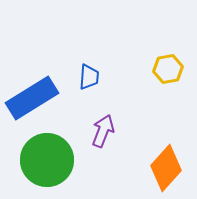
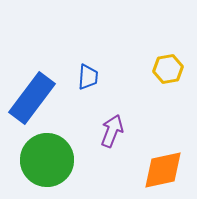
blue trapezoid: moved 1 px left
blue rectangle: rotated 21 degrees counterclockwise
purple arrow: moved 9 px right
orange diamond: moved 3 px left, 2 px down; rotated 36 degrees clockwise
